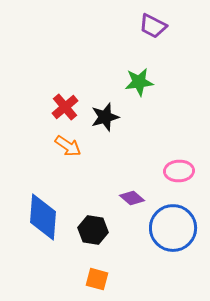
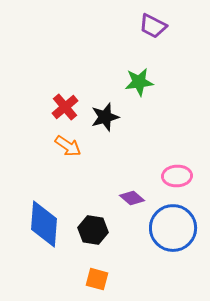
pink ellipse: moved 2 px left, 5 px down
blue diamond: moved 1 px right, 7 px down
